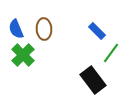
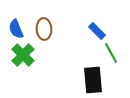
green line: rotated 65 degrees counterclockwise
black rectangle: rotated 32 degrees clockwise
